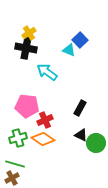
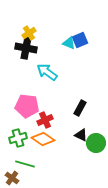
blue square: rotated 21 degrees clockwise
cyan triangle: moved 7 px up
green line: moved 10 px right
brown cross: rotated 24 degrees counterclockwise
